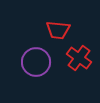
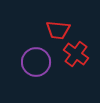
red cross: moved 3 px left, 4 px up
